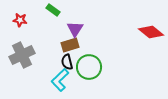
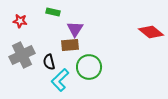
green rectangle: moved 2 px down; rotated 24 degrees counterclockwise
red star: moved 1 px down
brown rectangle: rotated 12 degrees clockwise
black semicircle: moved 18 px left
